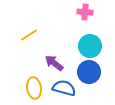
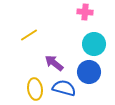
cyan circle: moved 4 px right, 2 px up
yellow ellipse: moved 1 px right, 1 px down
